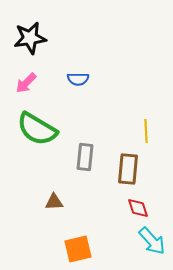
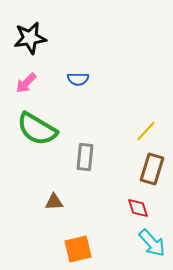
yellow line: rotated 45 degrees clockwise
brown rectangle: moved 24 px right; rotated 12 degrees clockwise
cyan arrow: moved 2 px down
